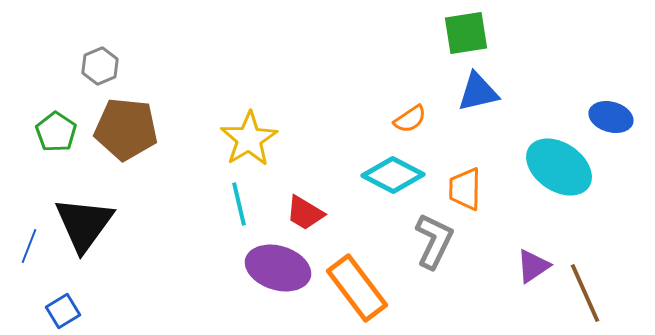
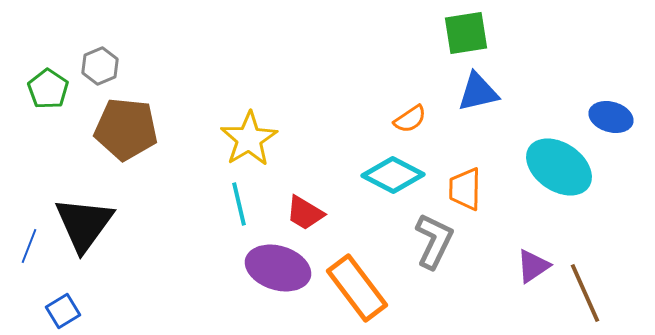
green pentagon: moved 8 px left, 43 px up
